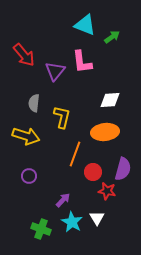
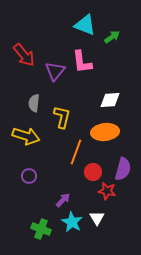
orange line: moved 1 px right, 2 px up
